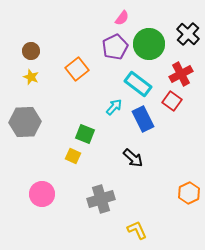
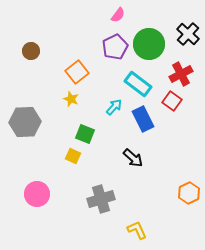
pink semicircle: moved 4 px left, 3 px up
orange square: moved 3 px down
yellow star: moved 40 px right, 22 px down
pink circle: moved 5 px left
